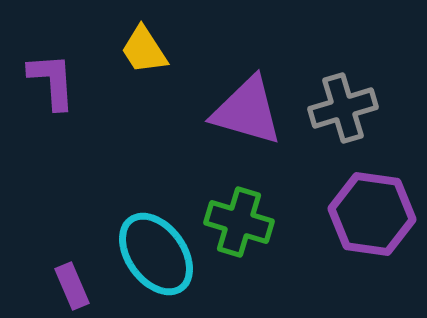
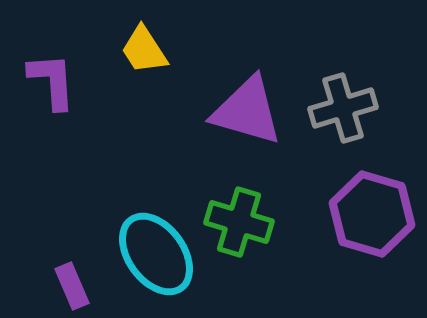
purple hexagon: rotated 8 degrees clockwise
